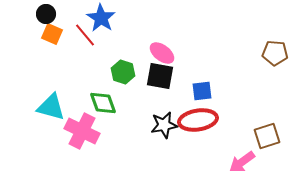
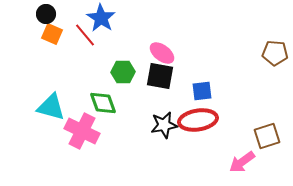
green hexagon: rotated 20 degrees counterclockwise
